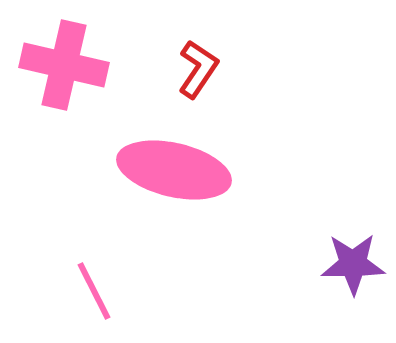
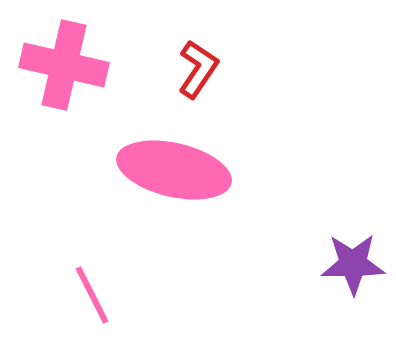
pink line: moved 2 px left, 4 px down
